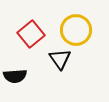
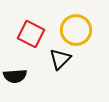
red square: rotated 24 degrees counterclockwise
black triangle: rotated 20 degrees clockwise
